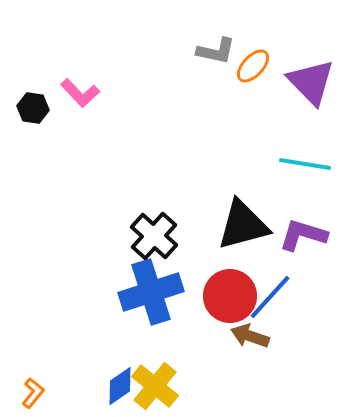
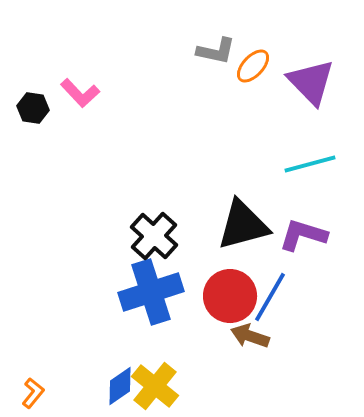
cyan line: moved 5 px right; rotated 24 degrees counterclockwise
blue line: rotated 12 degrees counterclockwise
